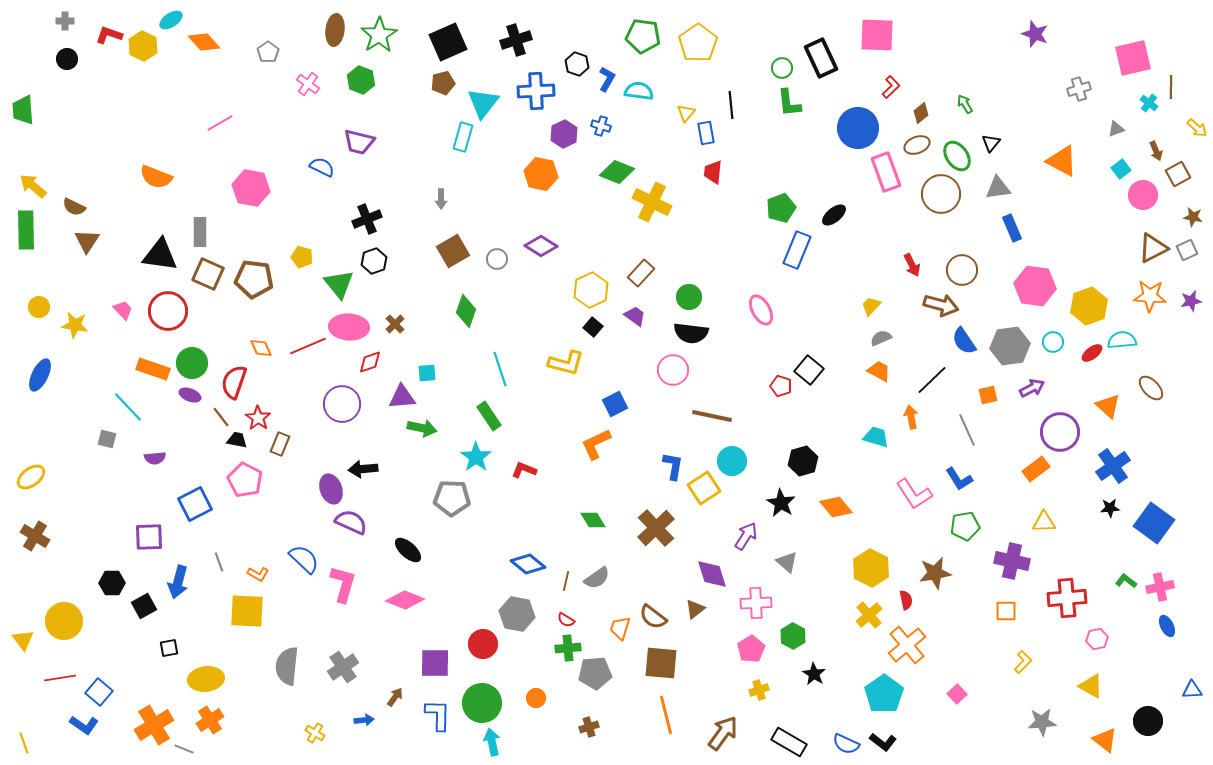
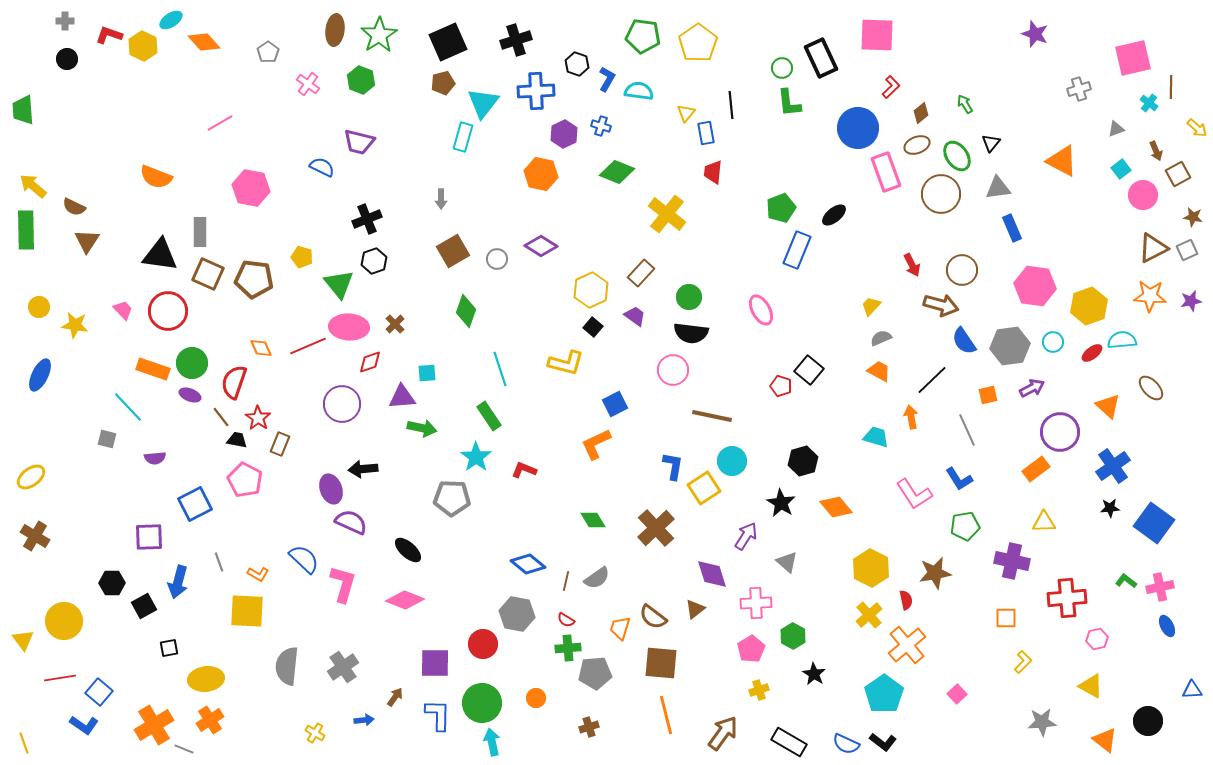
yellow cross at (652, 202): moved 15 px right, 12 px down; rotated 12 degrees clockwise
orange square at (1006, 611): moved 7 px down
